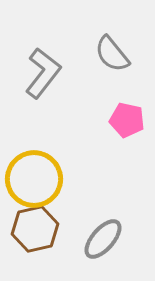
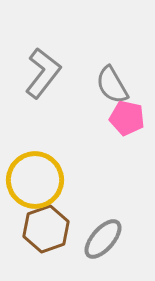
gray semicircle: moved 31 px down; rotated 9 degrees clockwise
pink pentagon: moved 2 px up
yellow circle: moved 1 px right, 1 px down
brown hexagon: moved 11 px right; rotated 6 degrees counterclockwise
